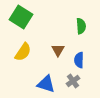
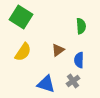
brown triangle: rotated 24 degrees clockwise
